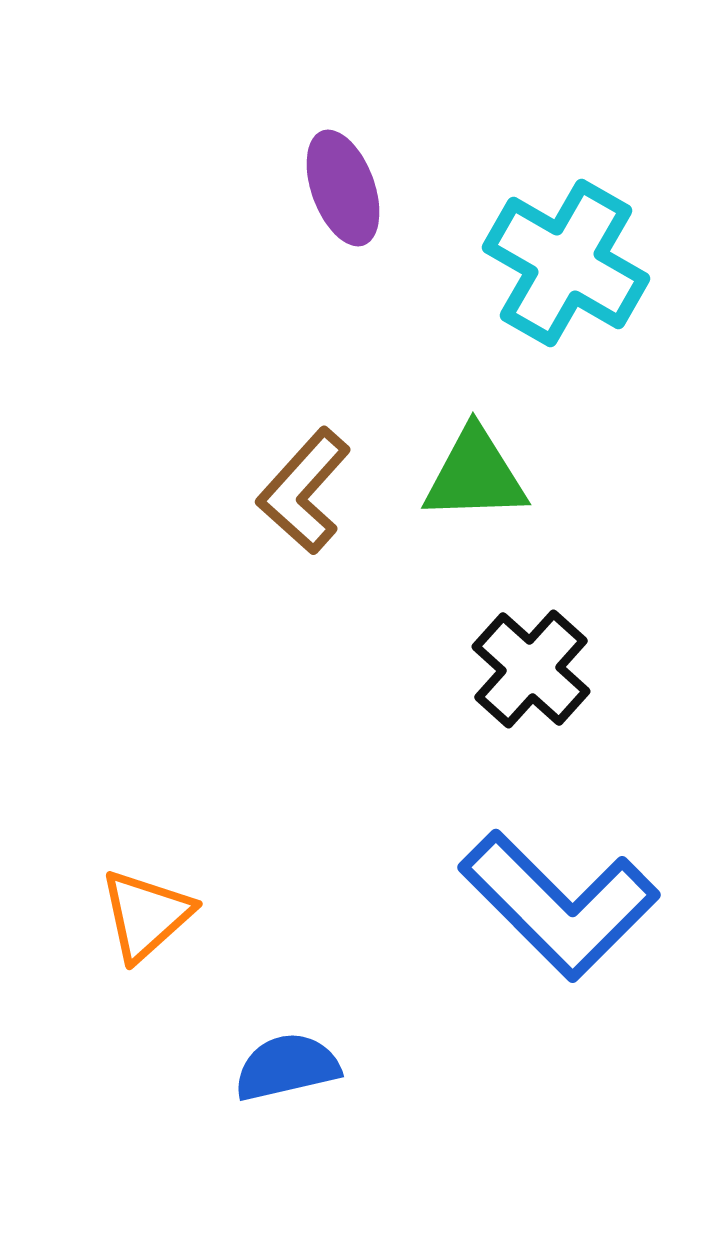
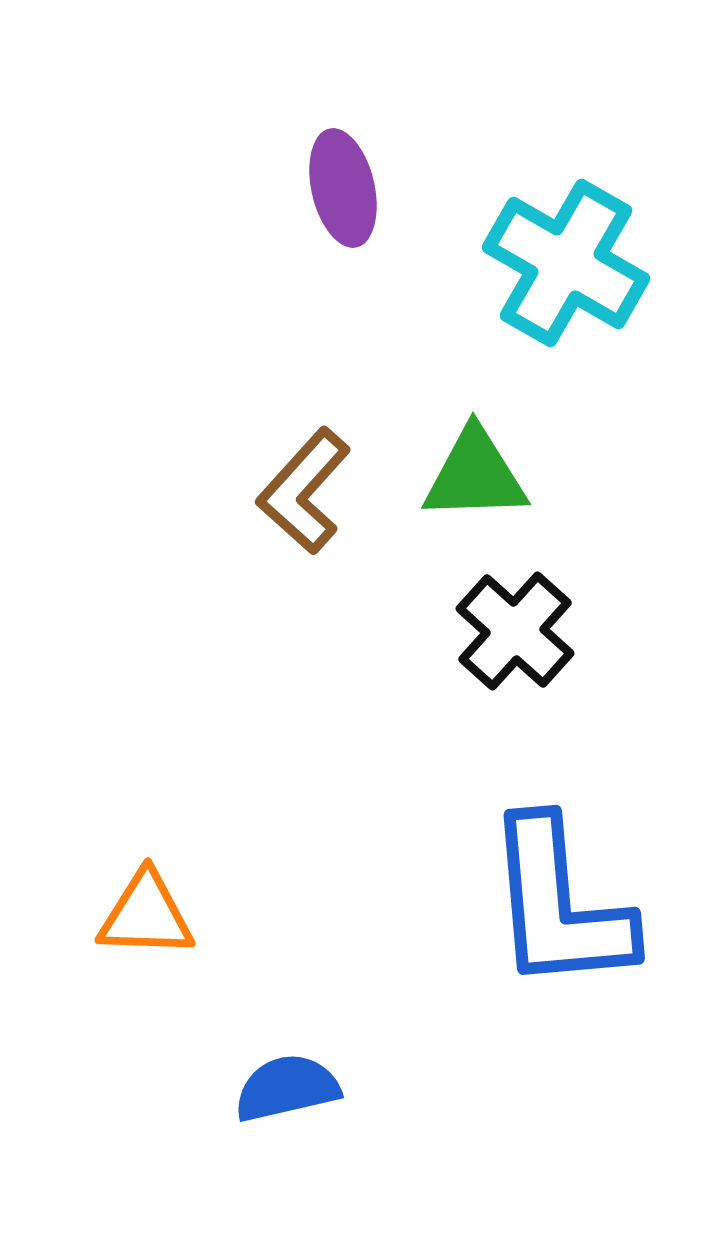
purple ellipse: rotated 7 degrees clockwise
black cross: moved 16 px left, 38 px up
blue L-shape: rotated 40 degrees clockwise
orange triangle: rotated 44 degrees clockwise
blue semicircle: moved 21 px down
